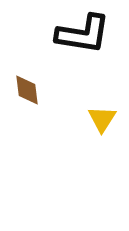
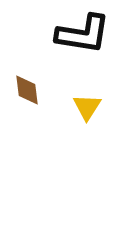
yellow triangle: moved 15 px left, 12 px up
